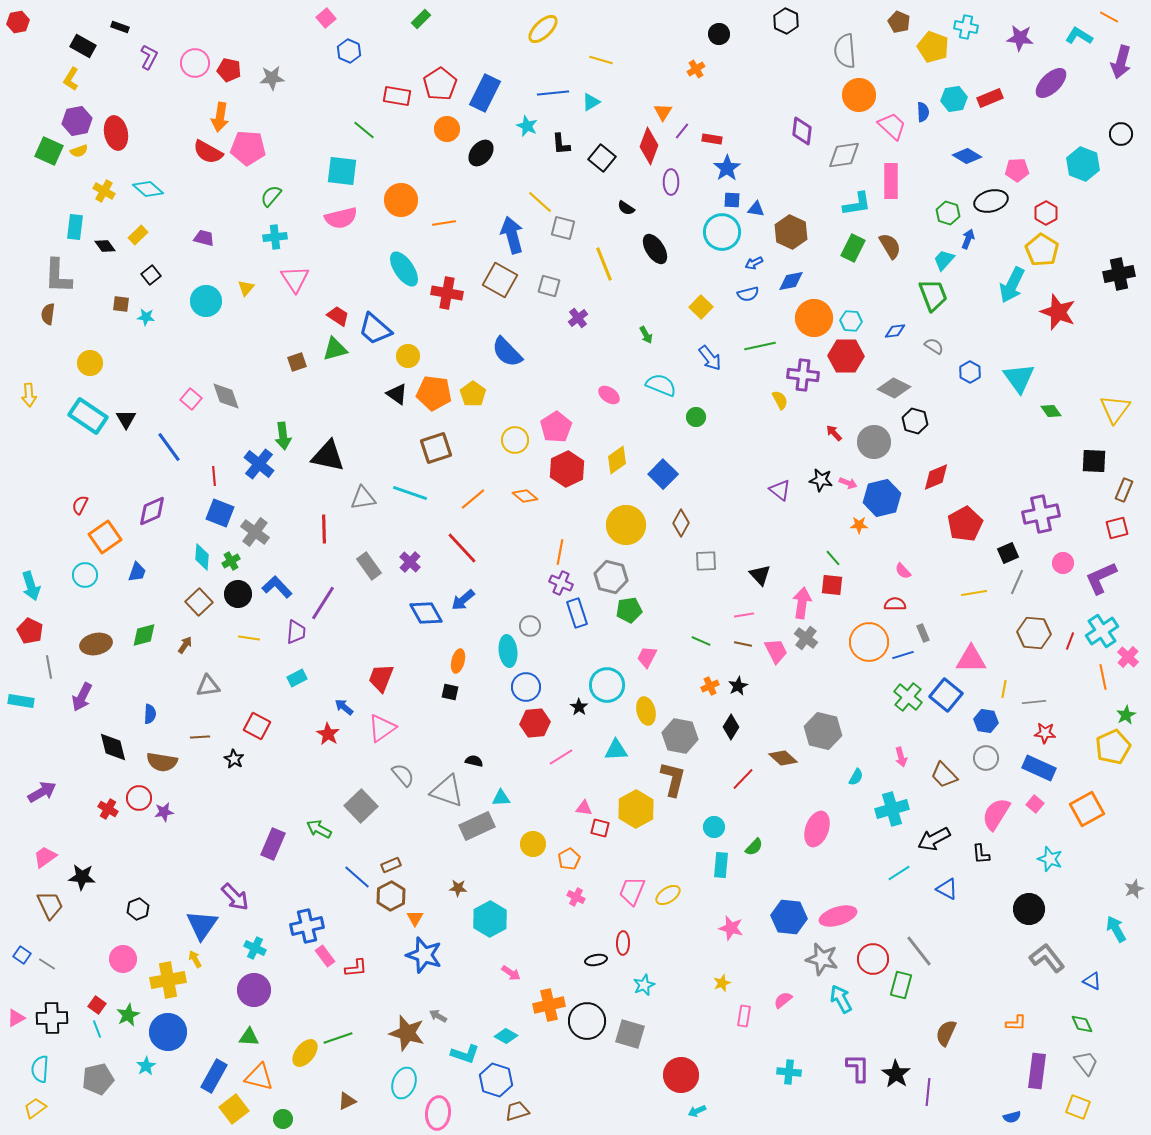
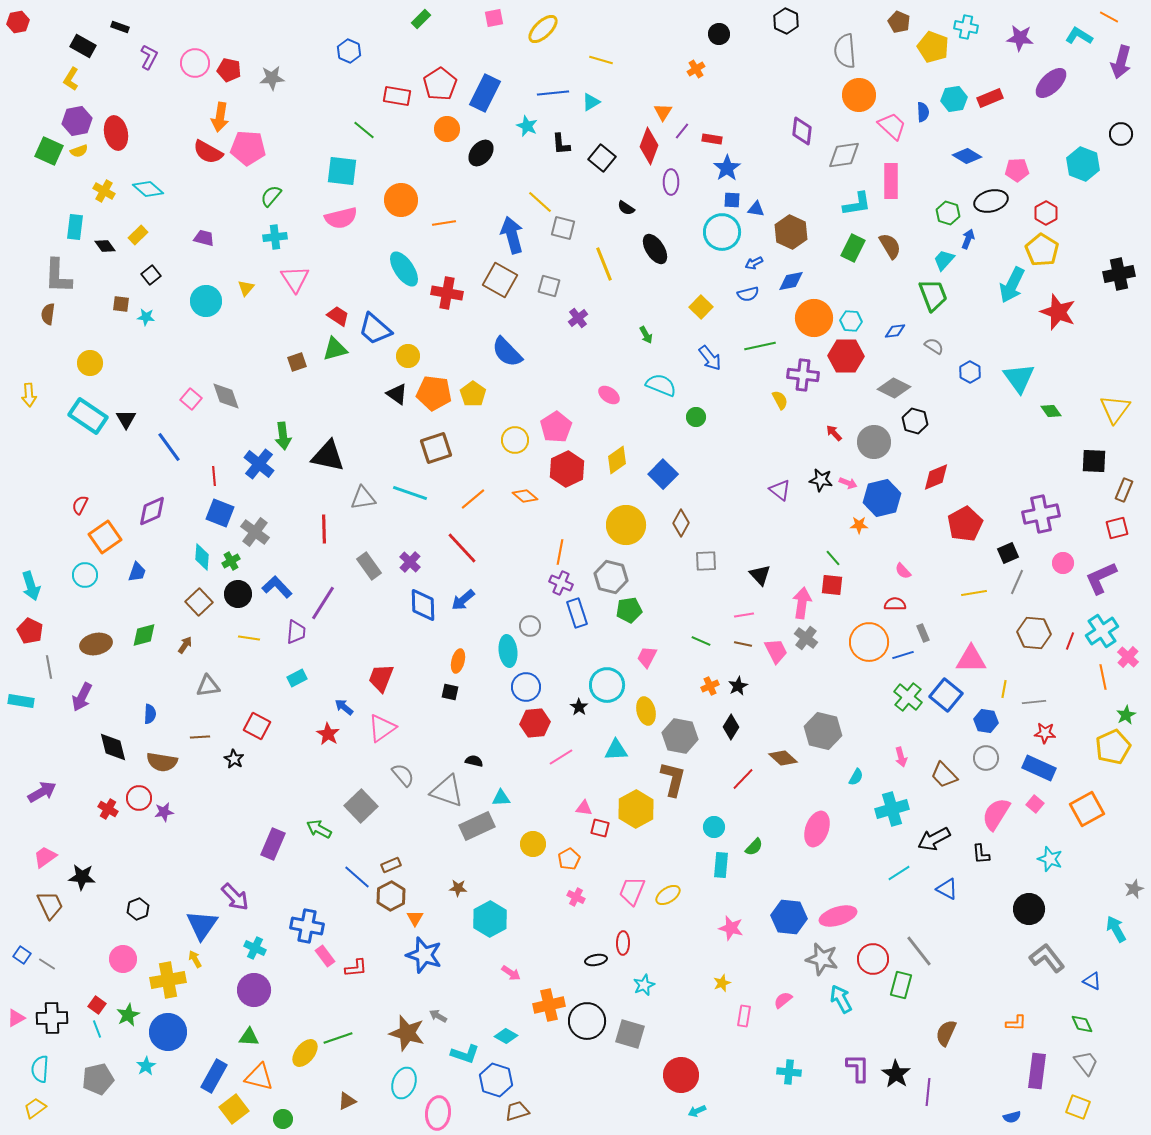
pink square at (326, 18): moved 168 px right; rotated 30 degrees clockwise
blue diamond at (426, 613): moved 3 px left, 8 px up; rotated 28 degrees clockwise
blue cross at (307, 926): rotated 24 degrees clockwise
